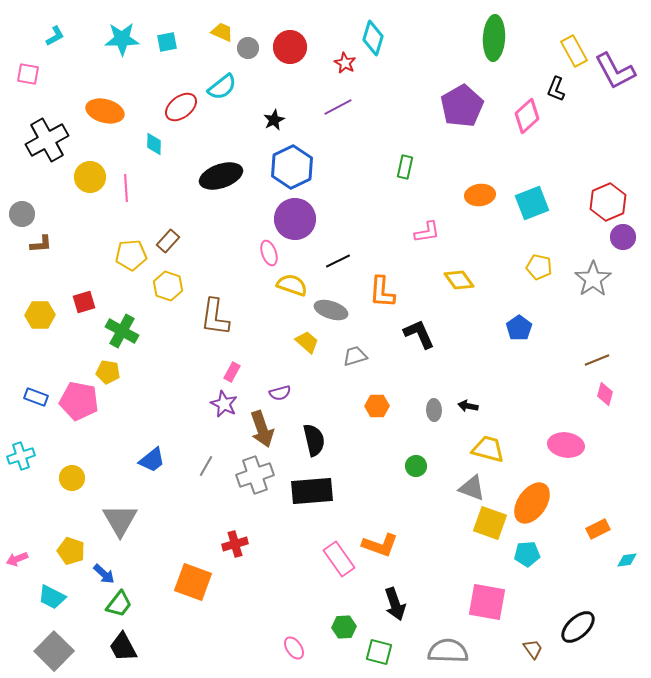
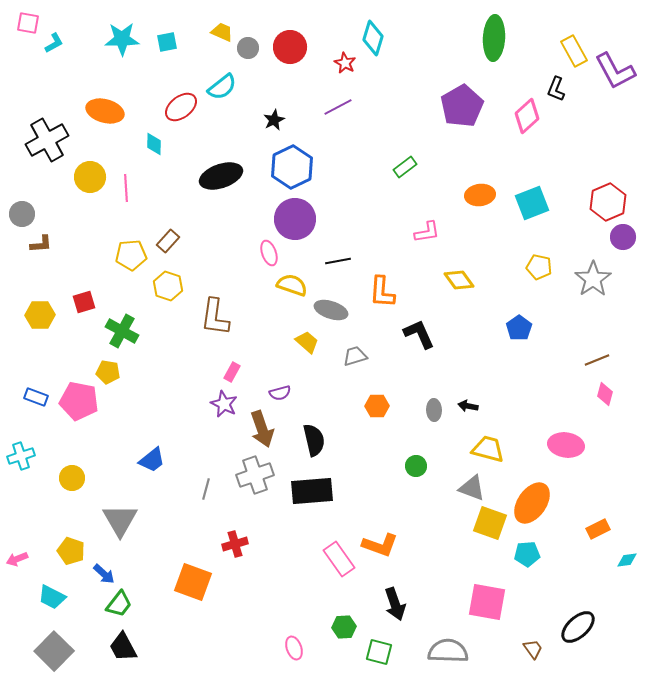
cyan L-shape at (55, 36): moved 1 px left, 7 px down
pink square at (28, 74): moved 51 px up
green rectangle at (405, 167): rotated 40 degrees clockwise
black line at (338, 261): rotated 15 degrees clockwise
gray line at (206, 466): moved 23 px down; rotated 15 degrees counterclockwise
pink ellipse at (294, 648): rotated 15 degrees clockwise
